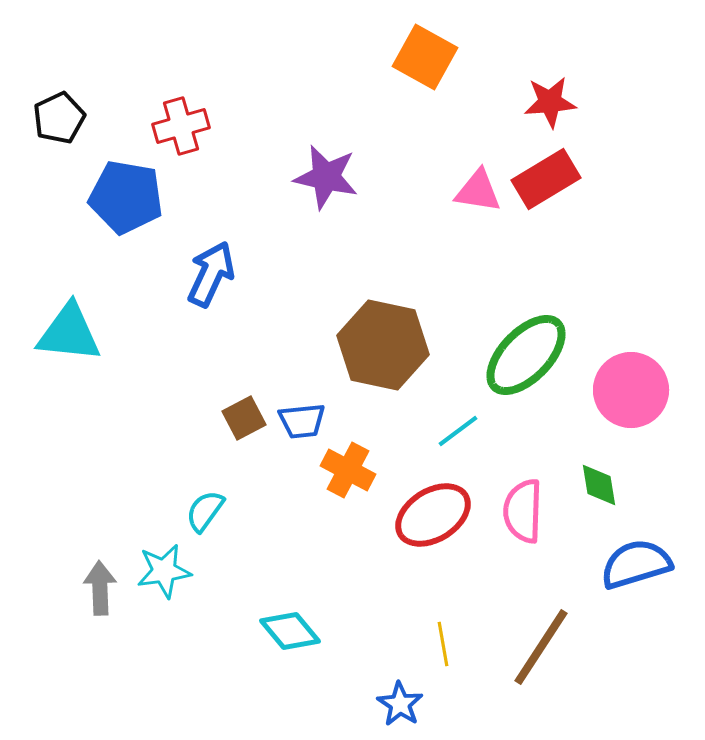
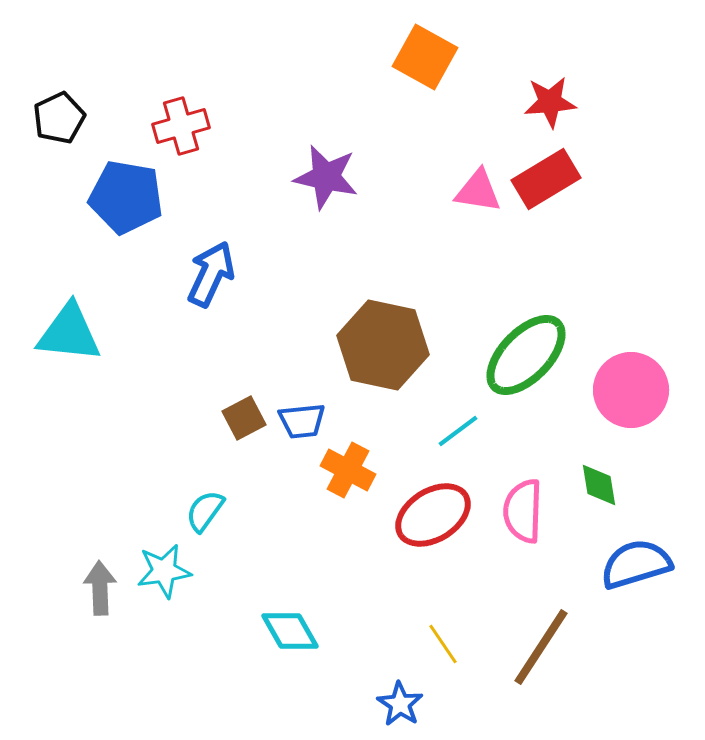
cyan diamond: rotated 10 degrees clockwise
yellow line: rotated 24 degrees counterclockwise
